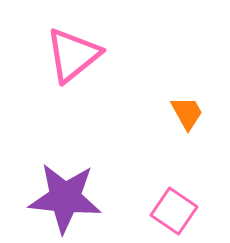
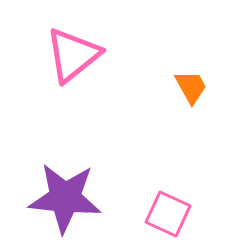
orange trapezoid: moved 4 px right, 26 px up
pink square: moved 6 px left, 3 px down; rotated 9 degrees counterclockwise
